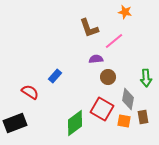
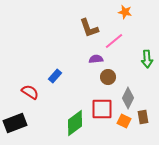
green arrow: moved 1 px right, 19 px up
gray diamond: moved 1 px up; rotated 15 degrees clockwise
red square: rotated 30 degrees counterclockwise
orange square: rotated 16 degrees clockwise
